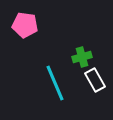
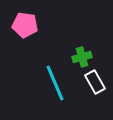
white rectangle: moved 2 px down
